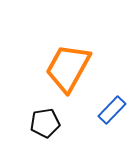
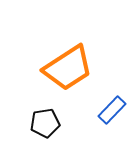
orange trapezoid: rotated 152 degrees counterclockwise
